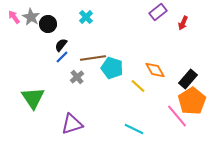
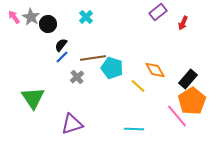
cyan line: rotated 24 degrees counterclockwise
